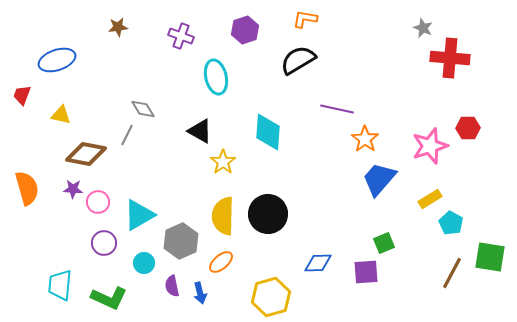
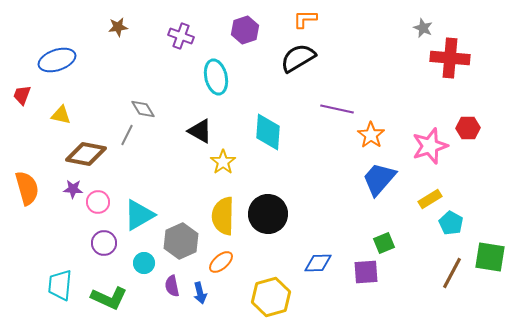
orange L-shape at (305, 19): rotated 10 degrees counterclockwise
black semicircle at (298, 60): moved 2 px up
orange star at (365, 139): moved 6 px right, 4 px up
